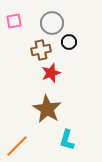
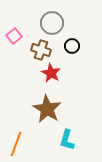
pink square: moved 15 px down; rotated 28 degrees counterclockwise
black circle: moved 3 px right, 4 px down
brown cross: rotated 30 degrees clockwise
red star: rotated 24 degrees counterclockwise
orange line: moved 1 px left, 2 px up; rotated 25 degrees counterclockwise
